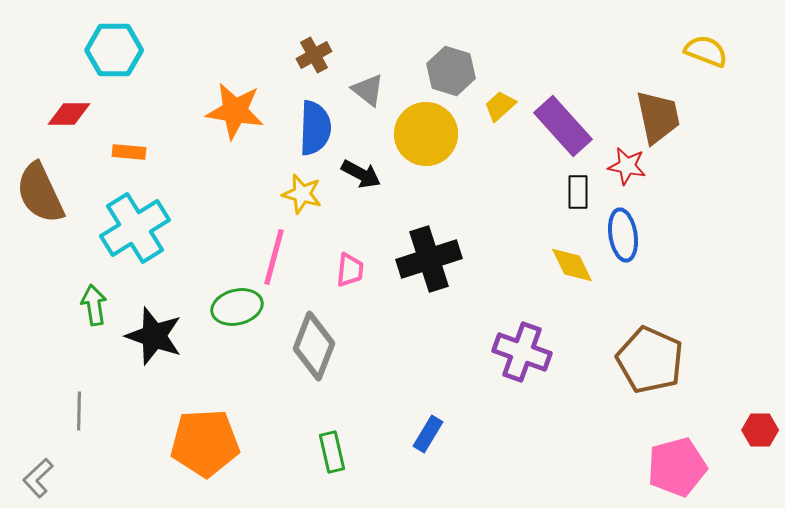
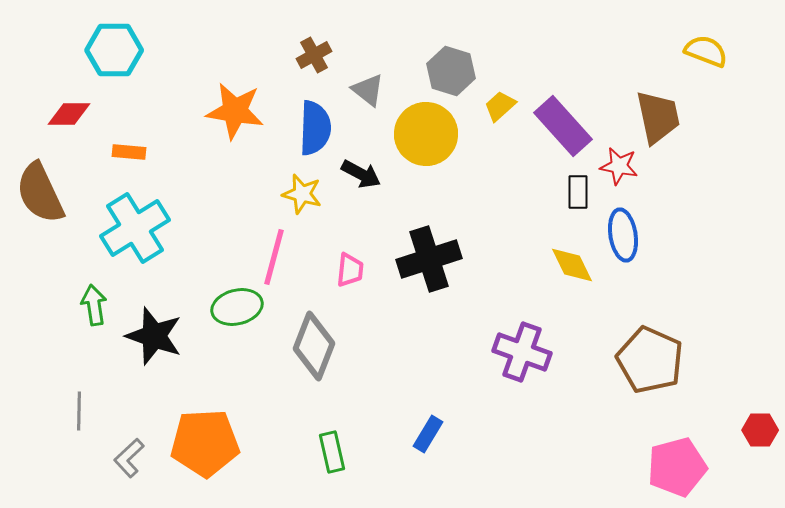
red star: moved 8 px left
gray L-shape: moved 91 px right, 20 px up
